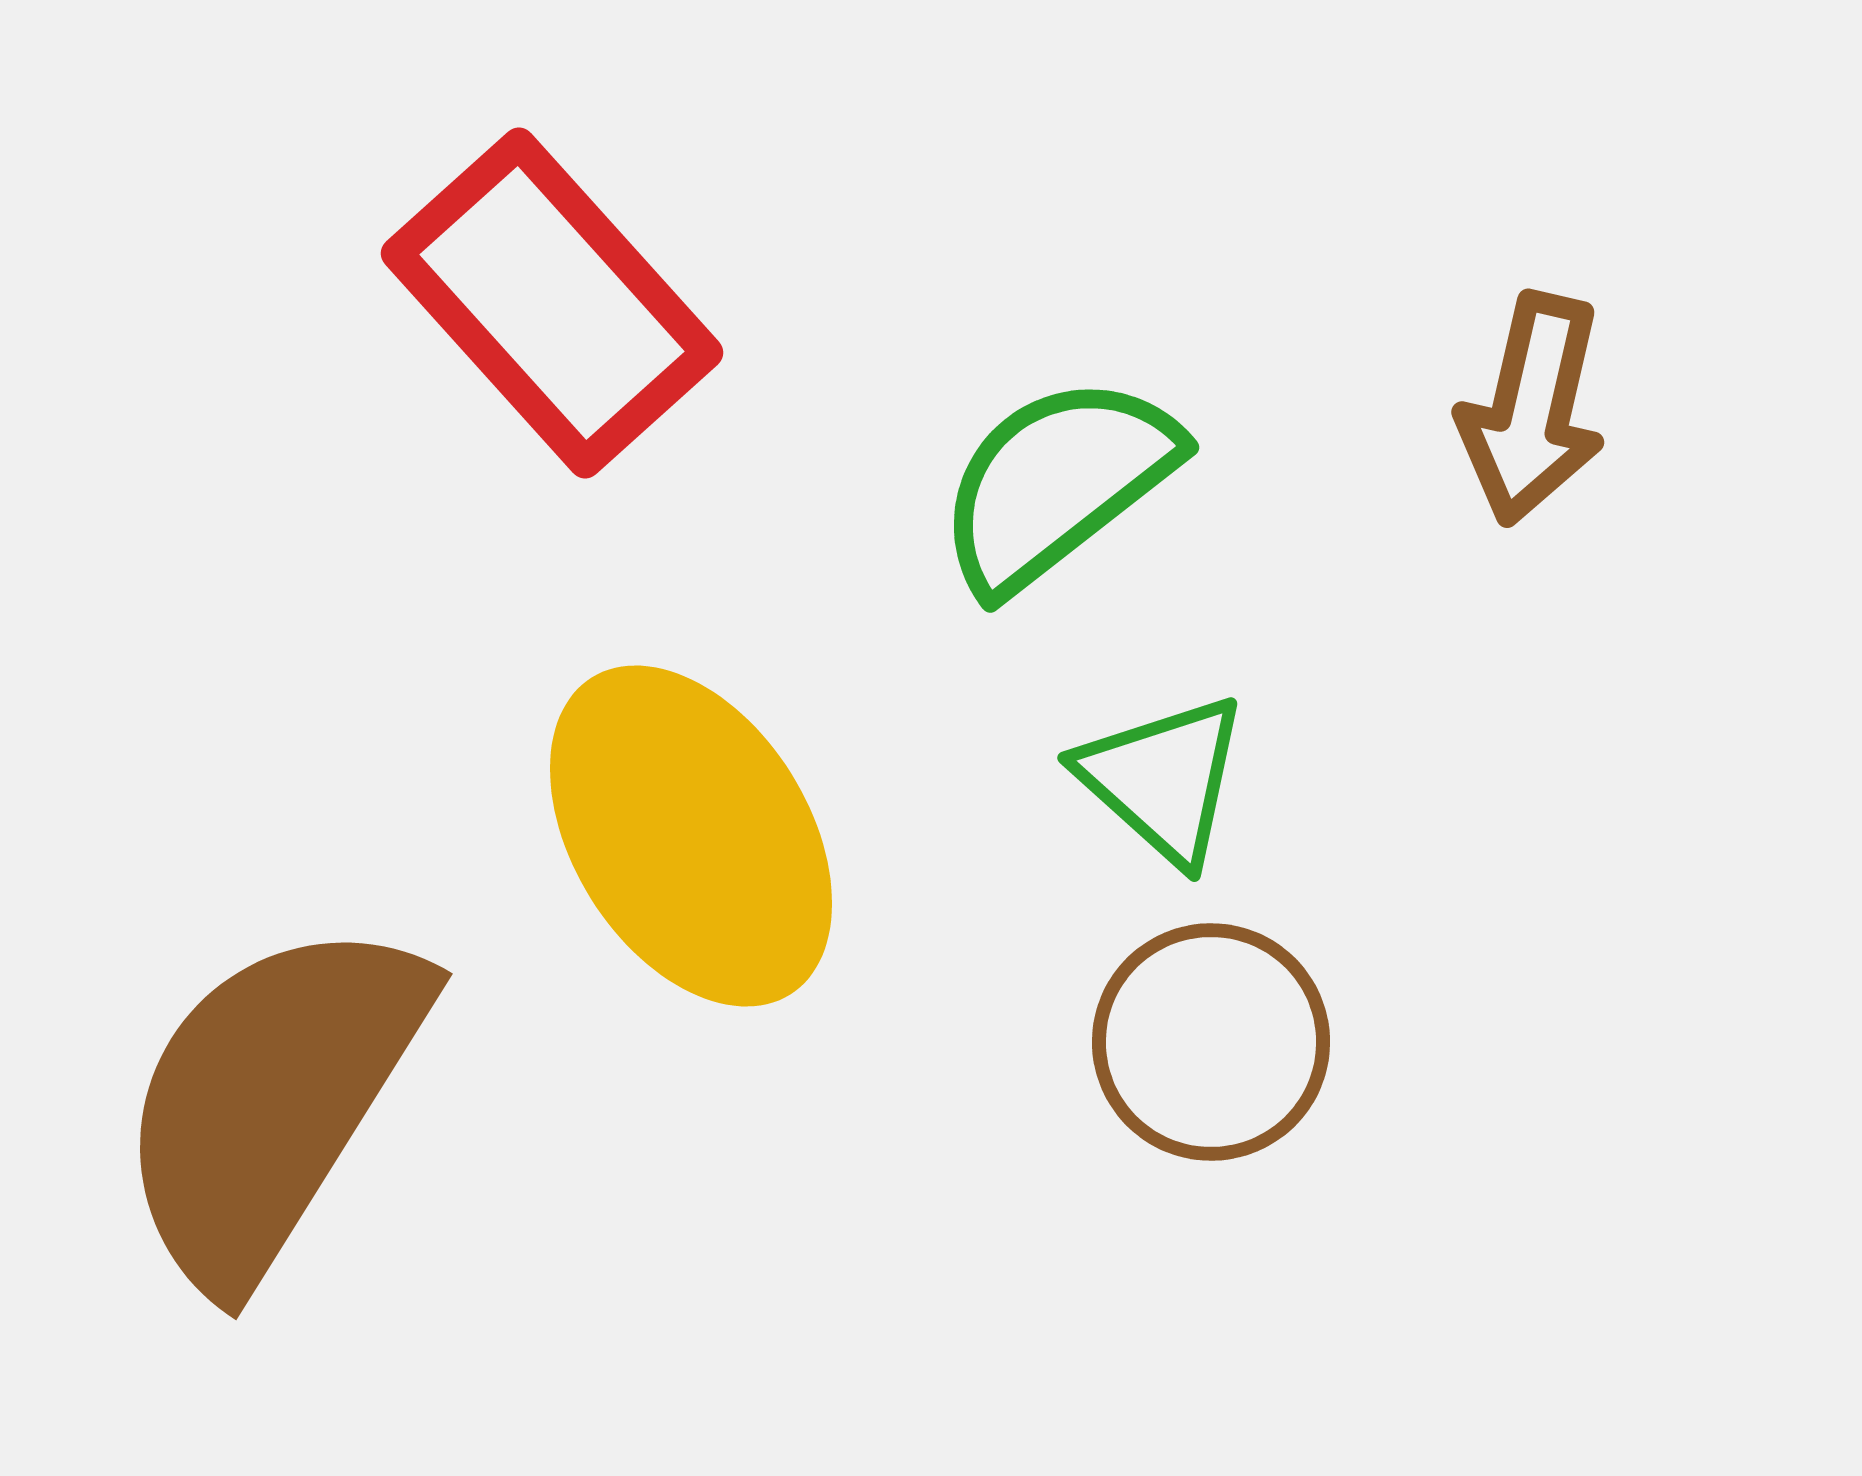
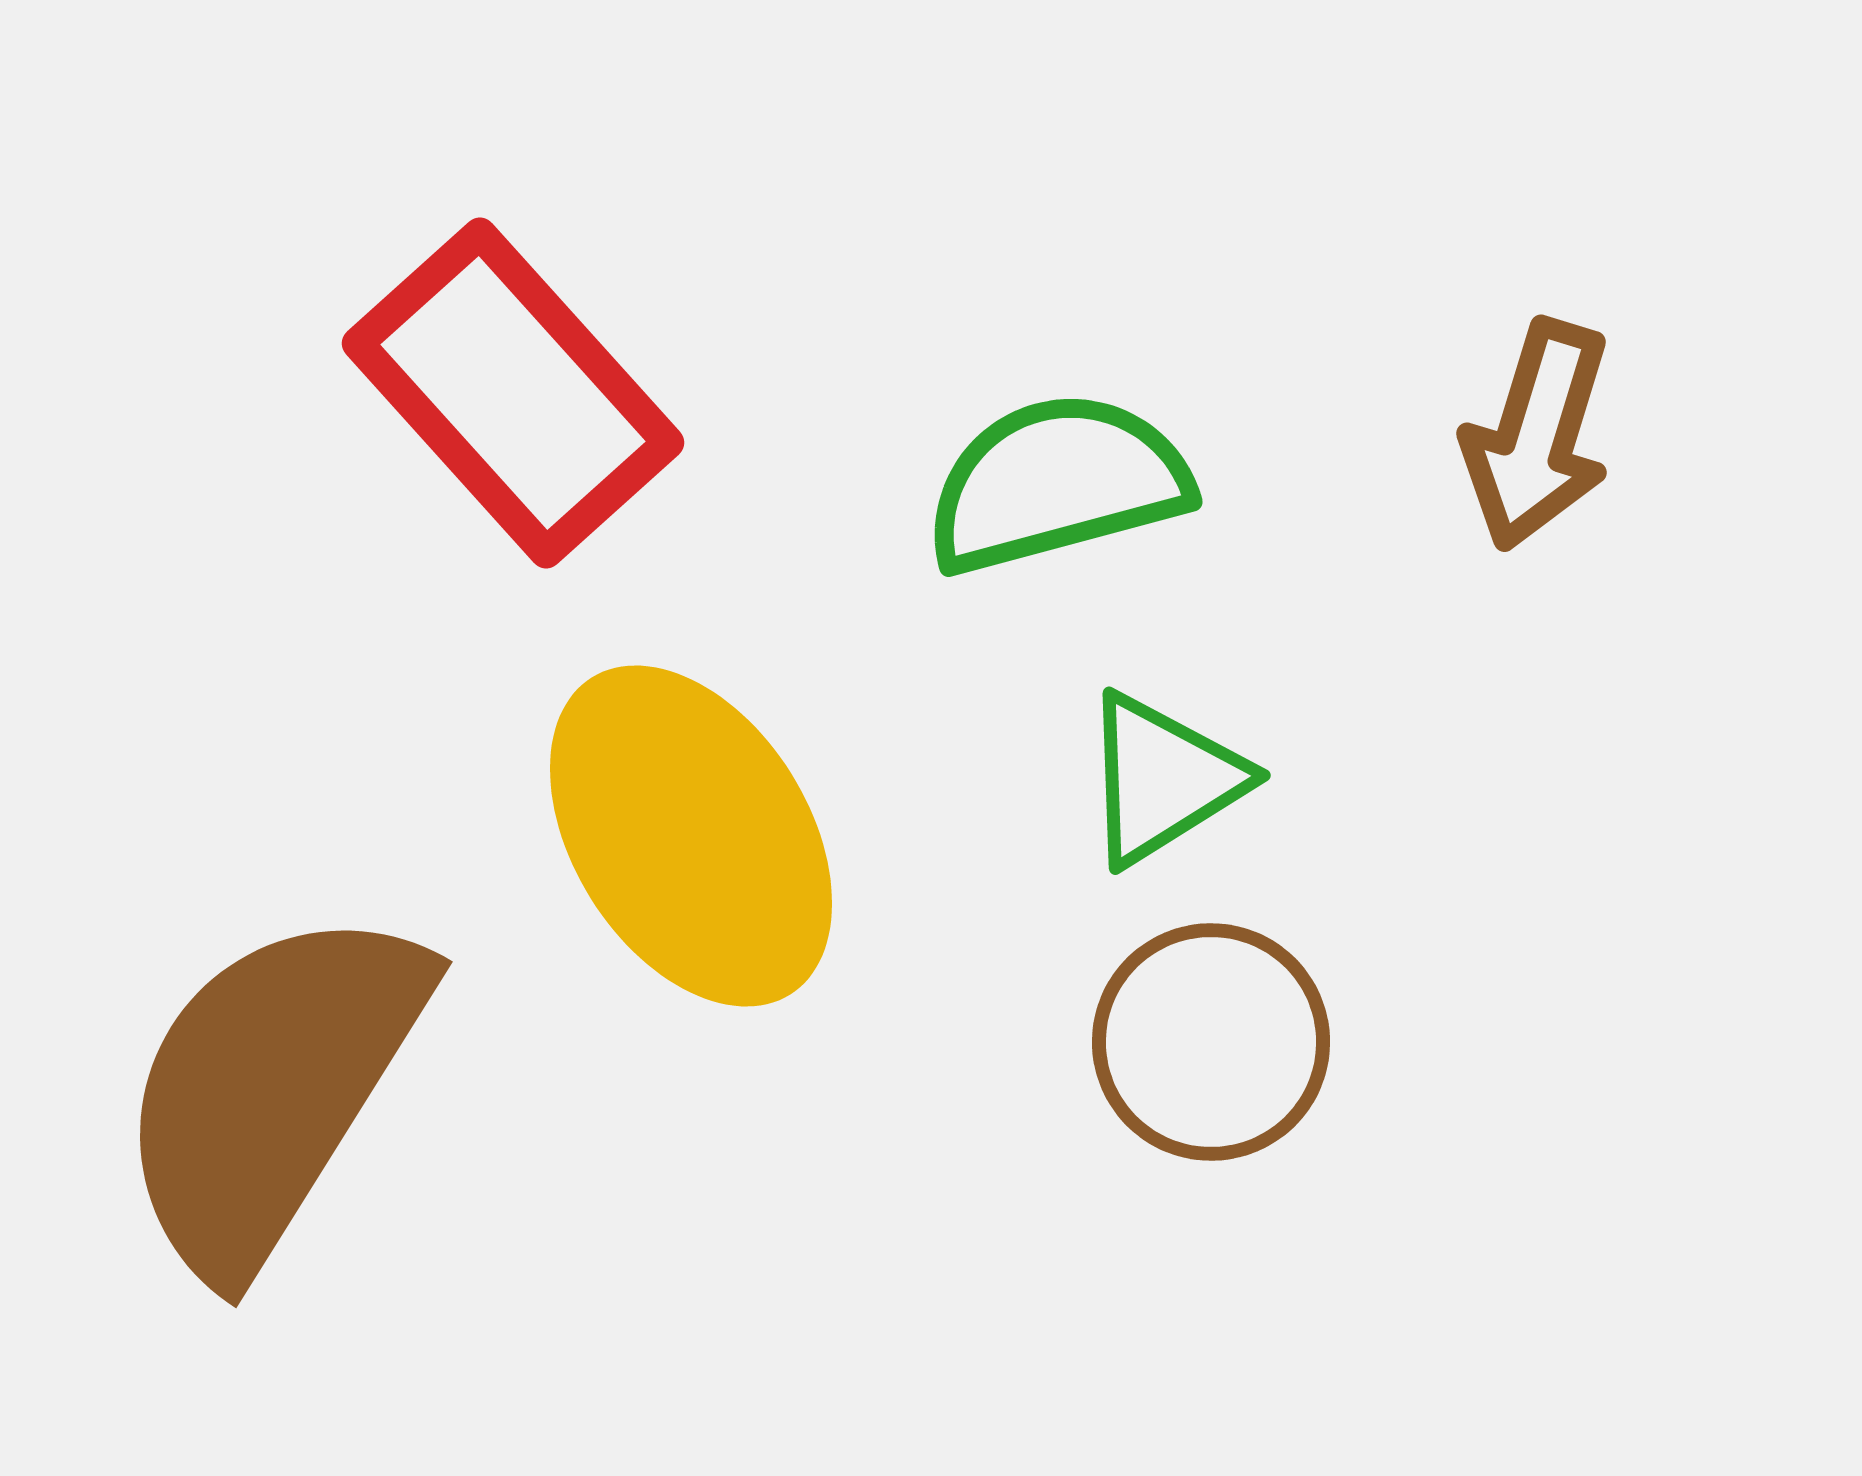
red rectangle: moved 39 px left, 90 px down
brown arrow: moved 5 px right, 26 px down; rotated 4 degrees clockwise
green semicircle: rotated 23 degrees clockwise
green triangle: rotated 46 degrees clockwise
brown semicircle: moved 12 px up
